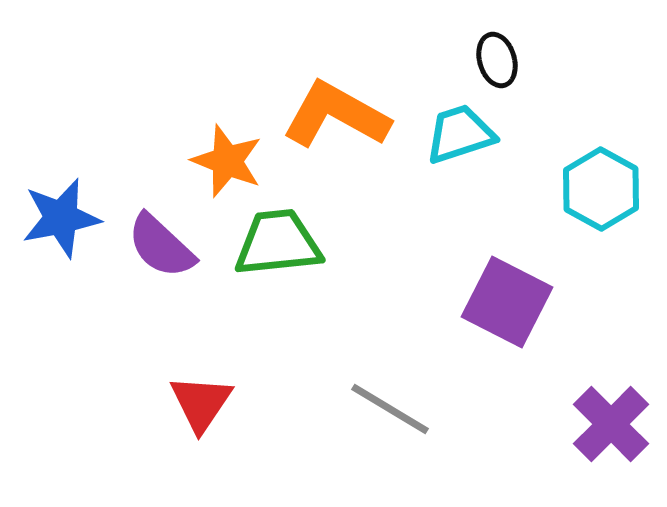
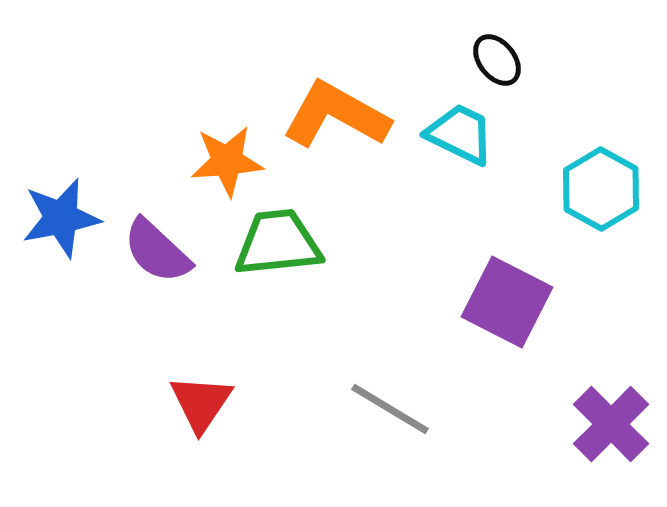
black ellipse: rotated 22 degrees counterclockwise
cyan trapezoid: rotated 44 degrees clockwise
orange star: rotated 26 degrees counterclockwise
purple semicircle: moved 4 px left, 5 px down
